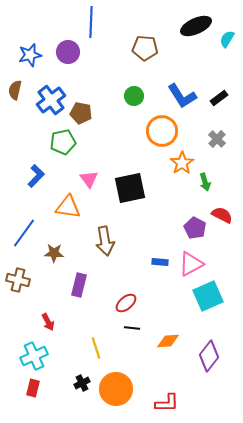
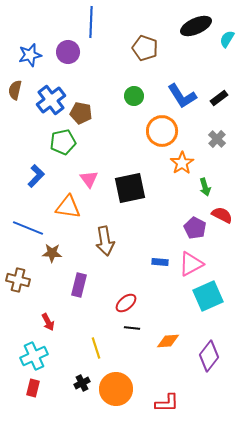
brown pentagon at (145, 48): rotated 15 degrees clockwise
green arrow at (205, 182): moved 5 px down
blue line at (24, 233): moved 4 px right, 5 px up; rotated 76 degrees clockwise
brown star at (54, 253): moved 2 px left
